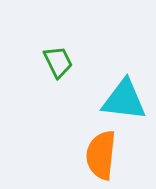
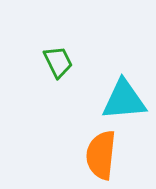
cyan triangle: rotated 12 degrees counterclockwise
